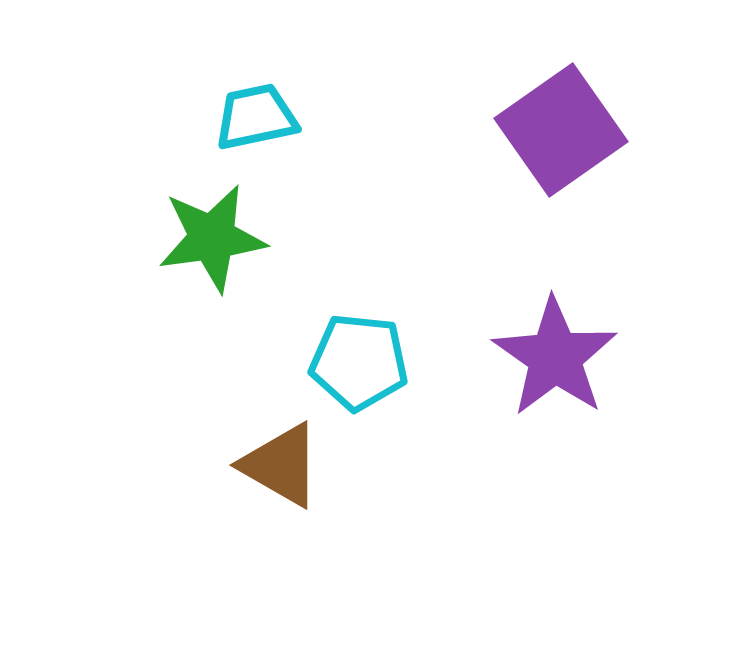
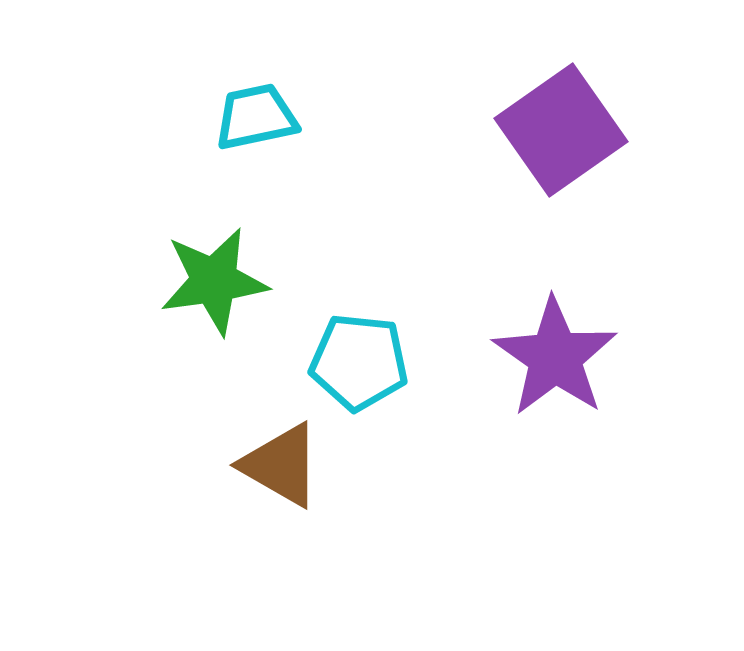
green star: moved 2 px right, 43 px down
